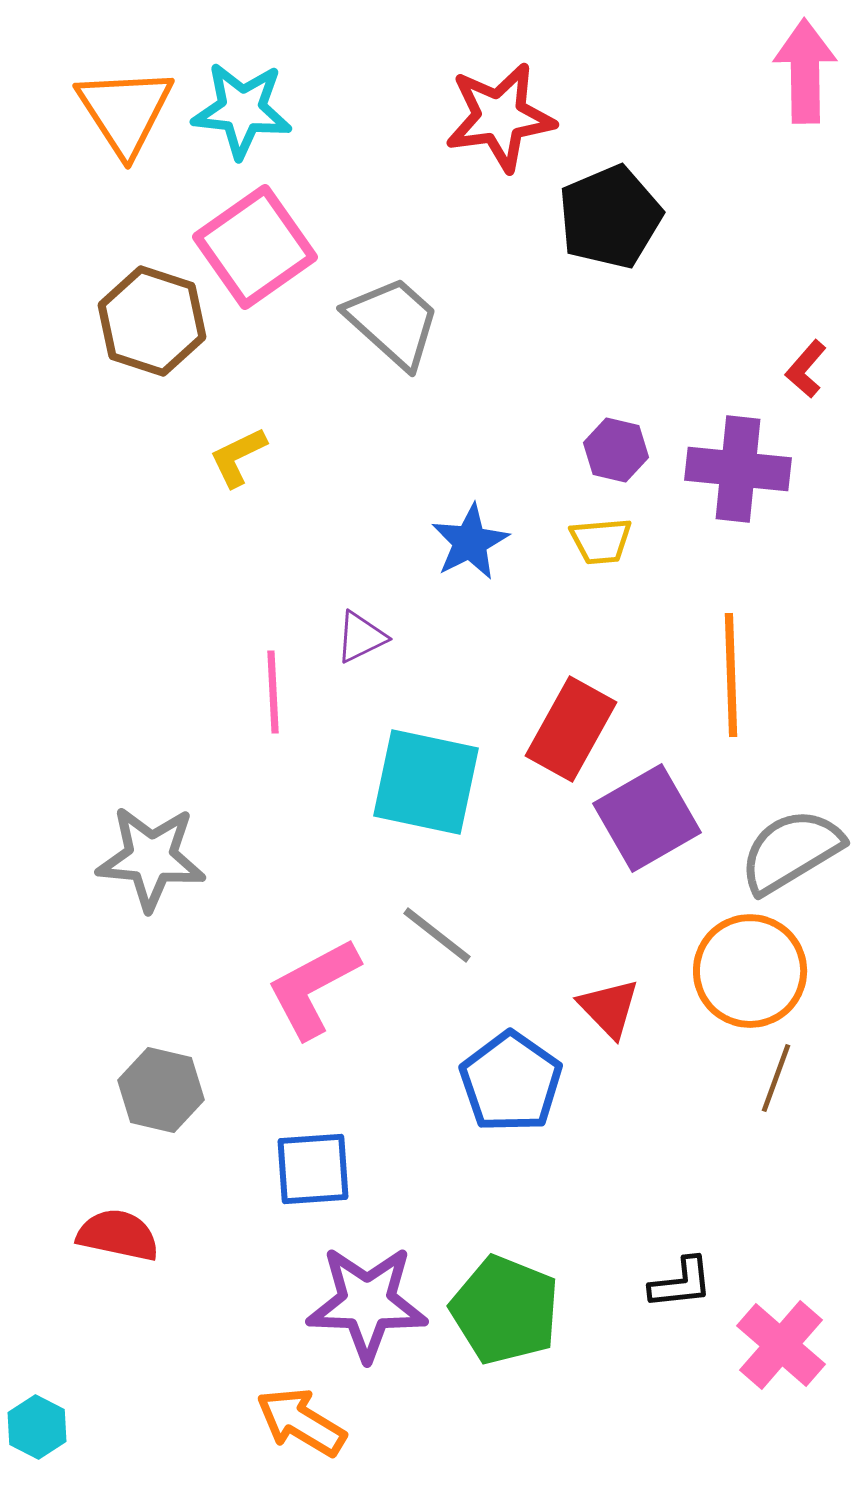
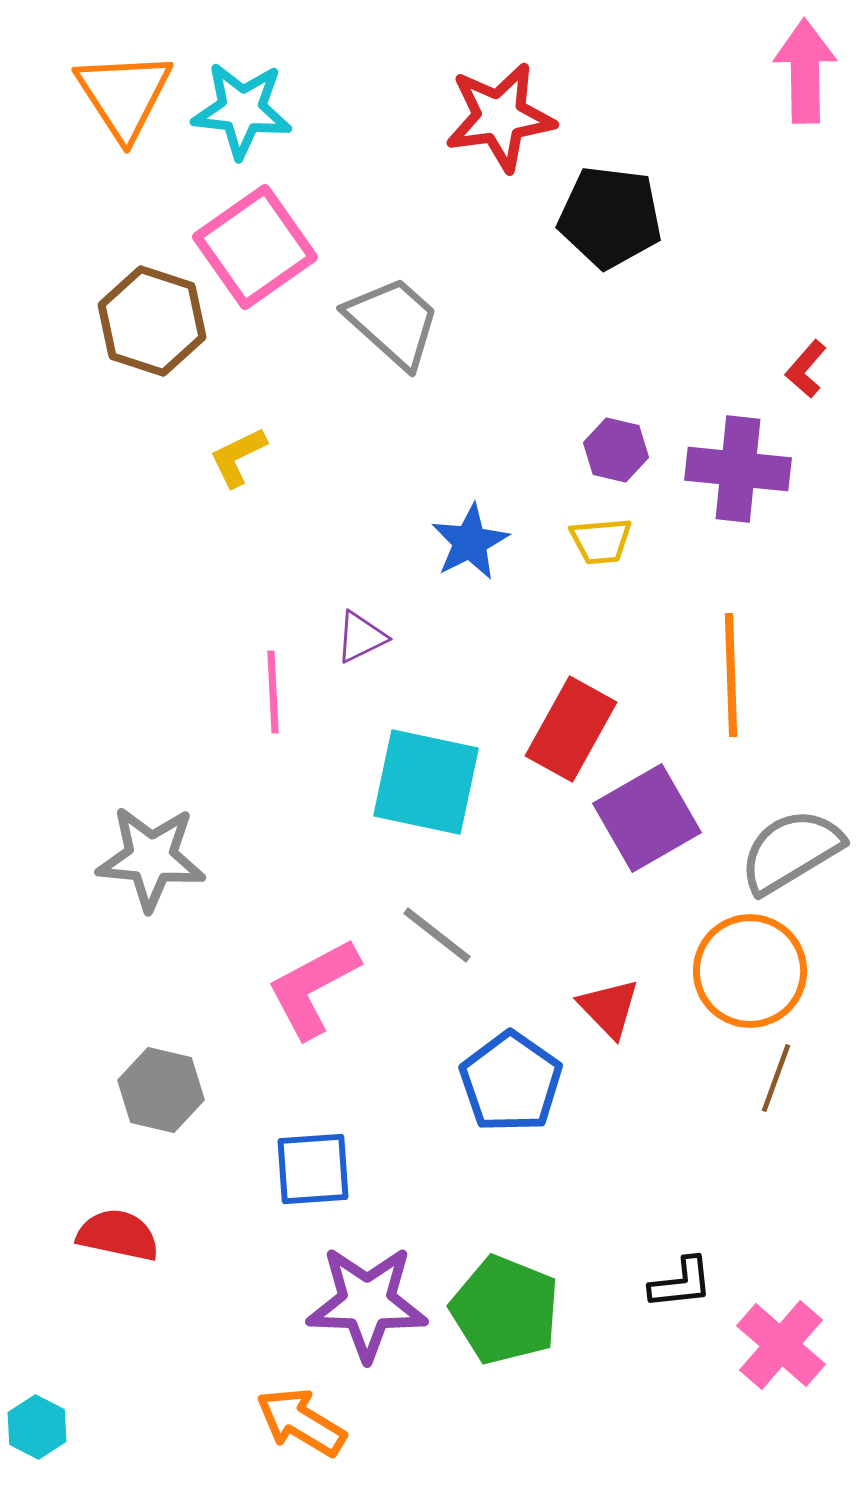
orange triangle: moved 1 px left, 16 px up
black pentagon: rotated 30 degrees clockwise
